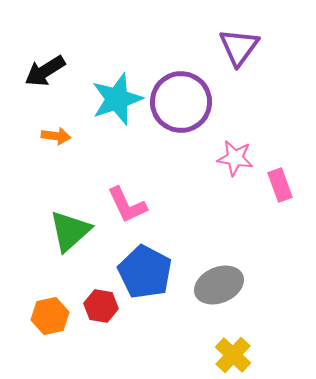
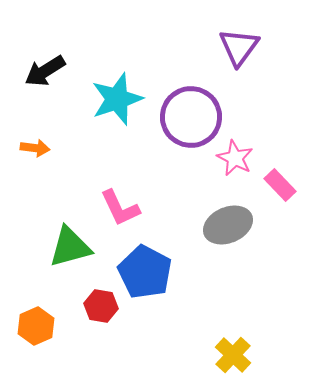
purple circle: moved 10 px right, 15 px down
orange arrow: moved 21 px left, 12 px down
pink star: rotated 18 degrees clockwise
pink rectangle: rotated 24 degrees counterclockwise
pink L-shape: moved 7 px left, 3 px down
green triangle: moved 16 px down; rotated 27 degrees clockwise
gray ellipse: moved 9 px right, 60 px up
orange hexagon: moved 14 px left, 10 px down; rotated 12 degrees counterclockwise
